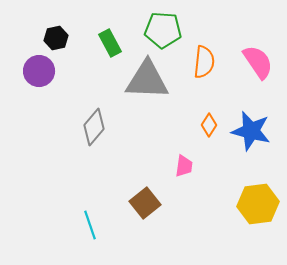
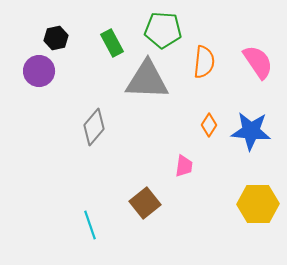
green rectangle: moved 2 px right
blue star: rotated 9 degrees counterclockwise
yellow hexagon: rotated 6 degrees clockwise
